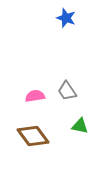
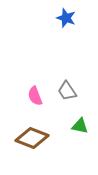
pink semicircle: rotated 102 degrees counterclockwise
brown diamond: moved 1 px left, 2 px down; rotated 32 degrees counterclockwise
